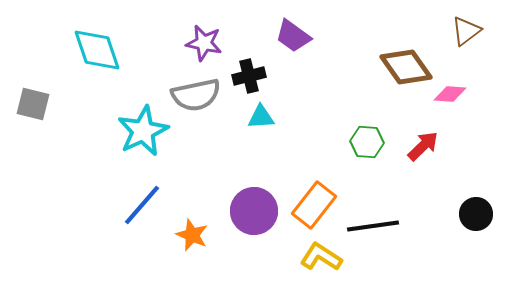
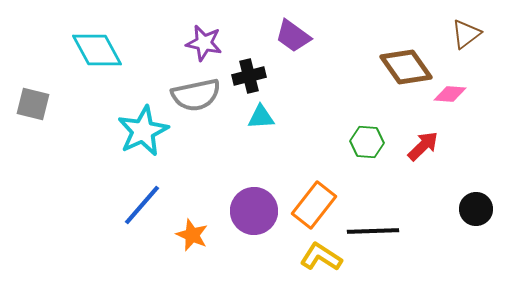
brown triangle: moved 3 px down
cyan diamond: rotated 10 degrees counterclockwise
black circle: moved 5 px up
black line: moved 5 px down; rotated 6 degrees clockwise
